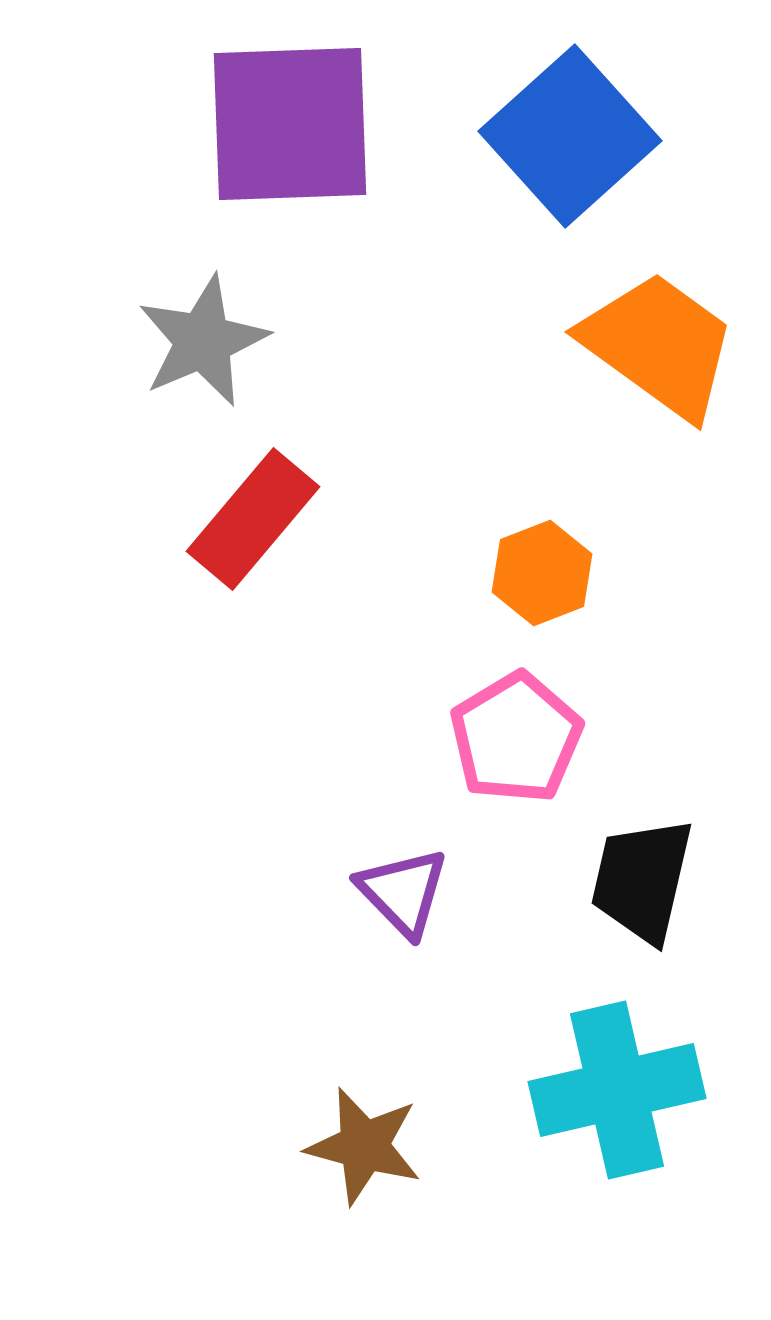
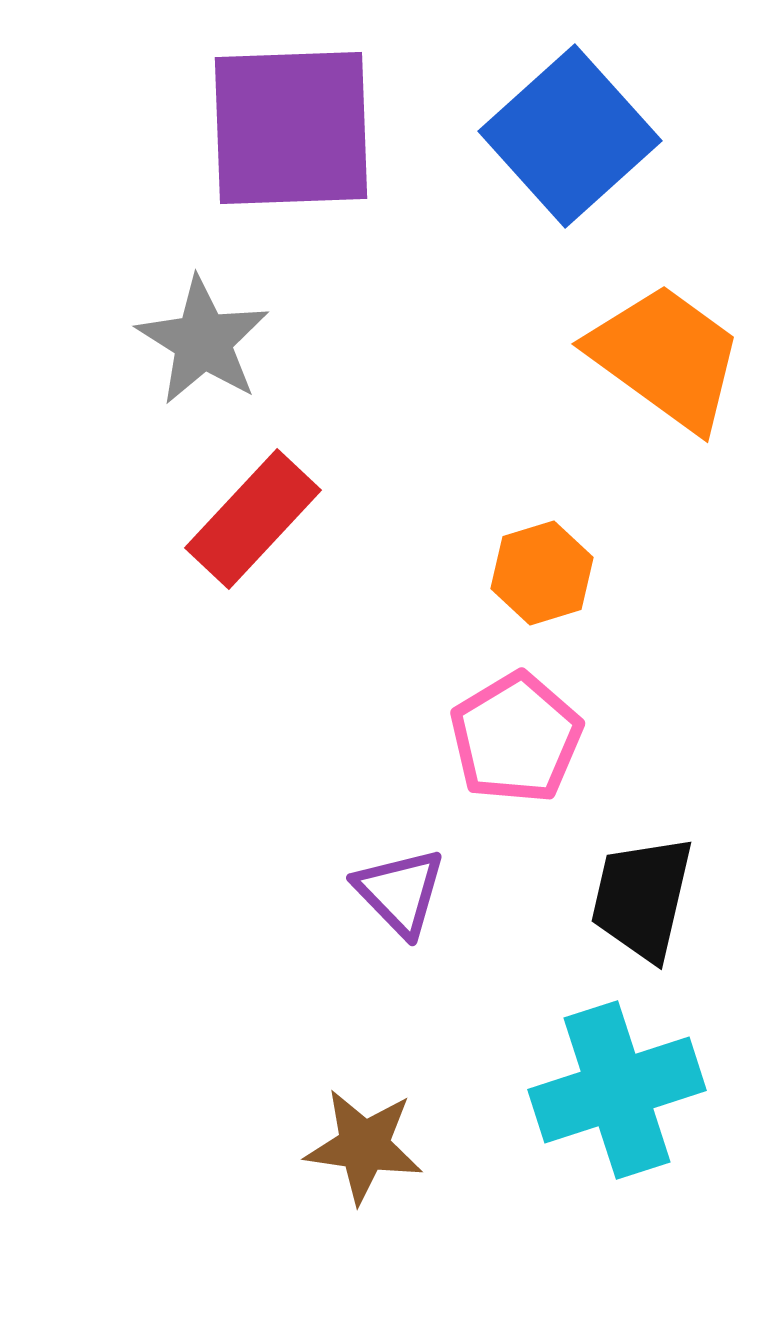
purple square: moved 1 px right, 4 px down
gray star: rotated 17 degrees counterclockwise
orange trapezoid: moved 7 px right, 12 px down
red rectangle: rotated 3 degrees clockwise
orange hexagon: rotated 4 degrees clockwise
black trapezoid: moved 18 px down
purple triangle: moved 3 px left
cyan cross: rotated 5 degrees counterclockwise
brown star: rotated 7 degrees counterclockwise
